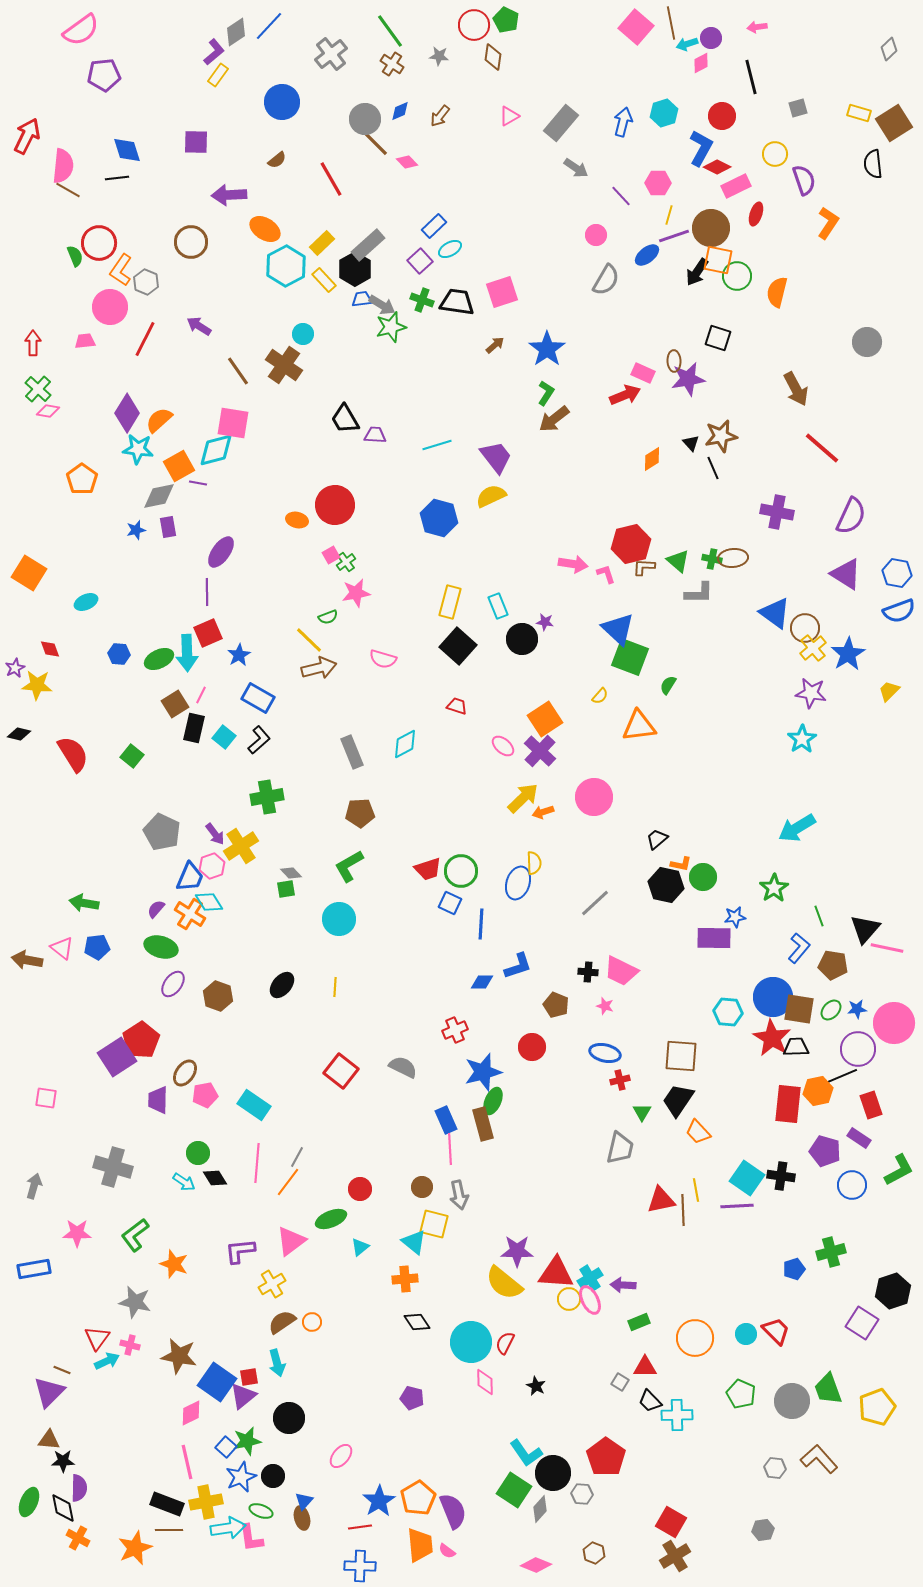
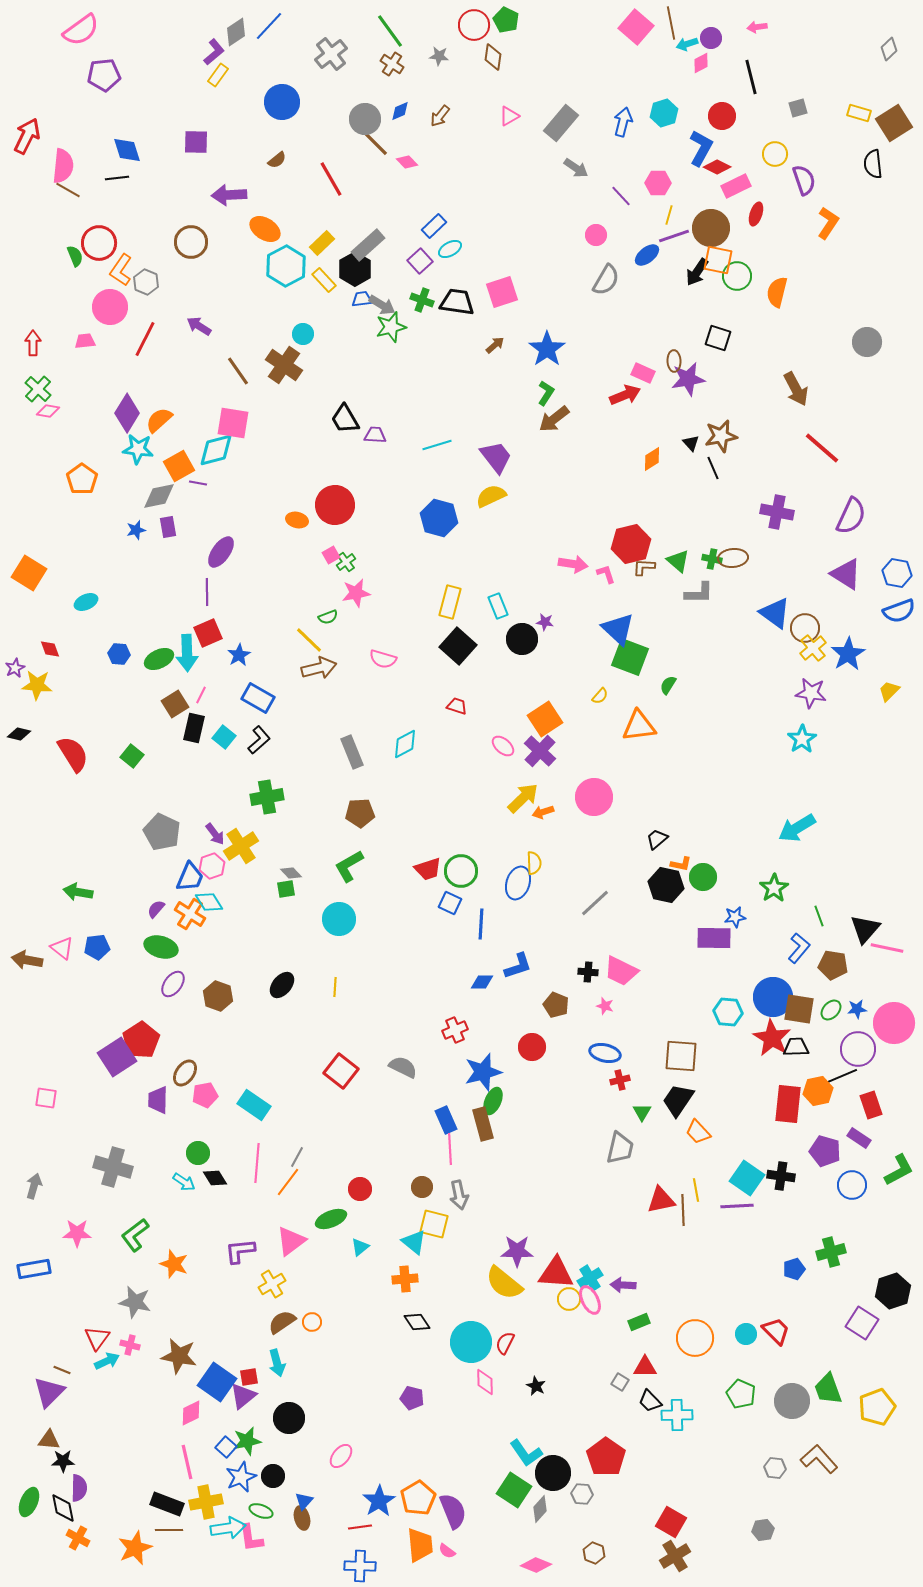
green arrow at (84, 903): moved 6 px left, 11 px up
